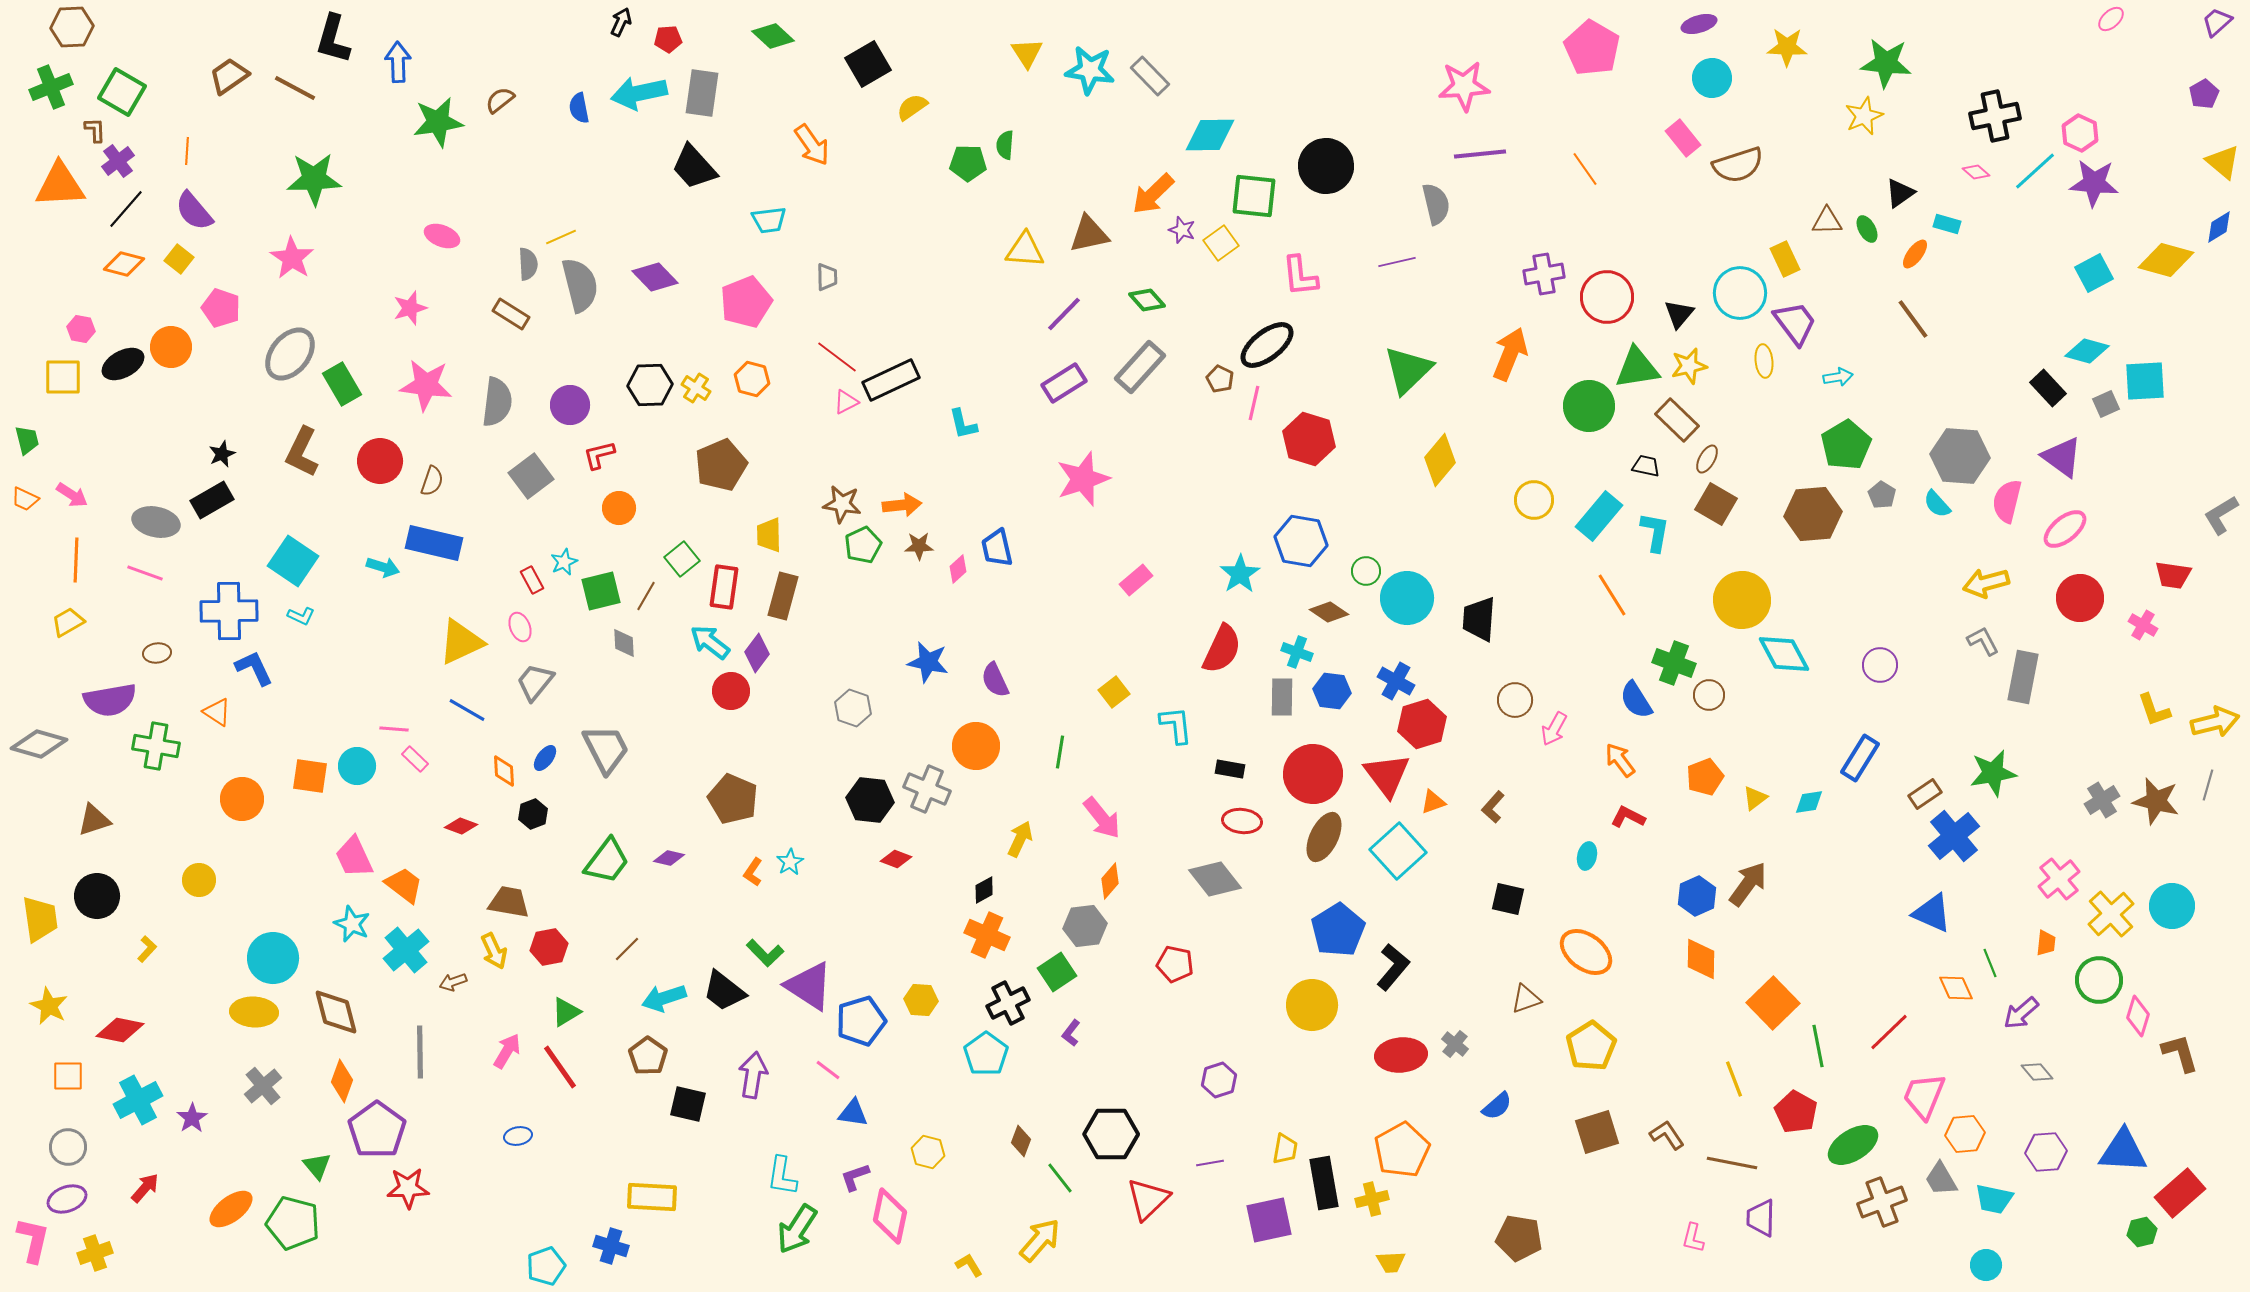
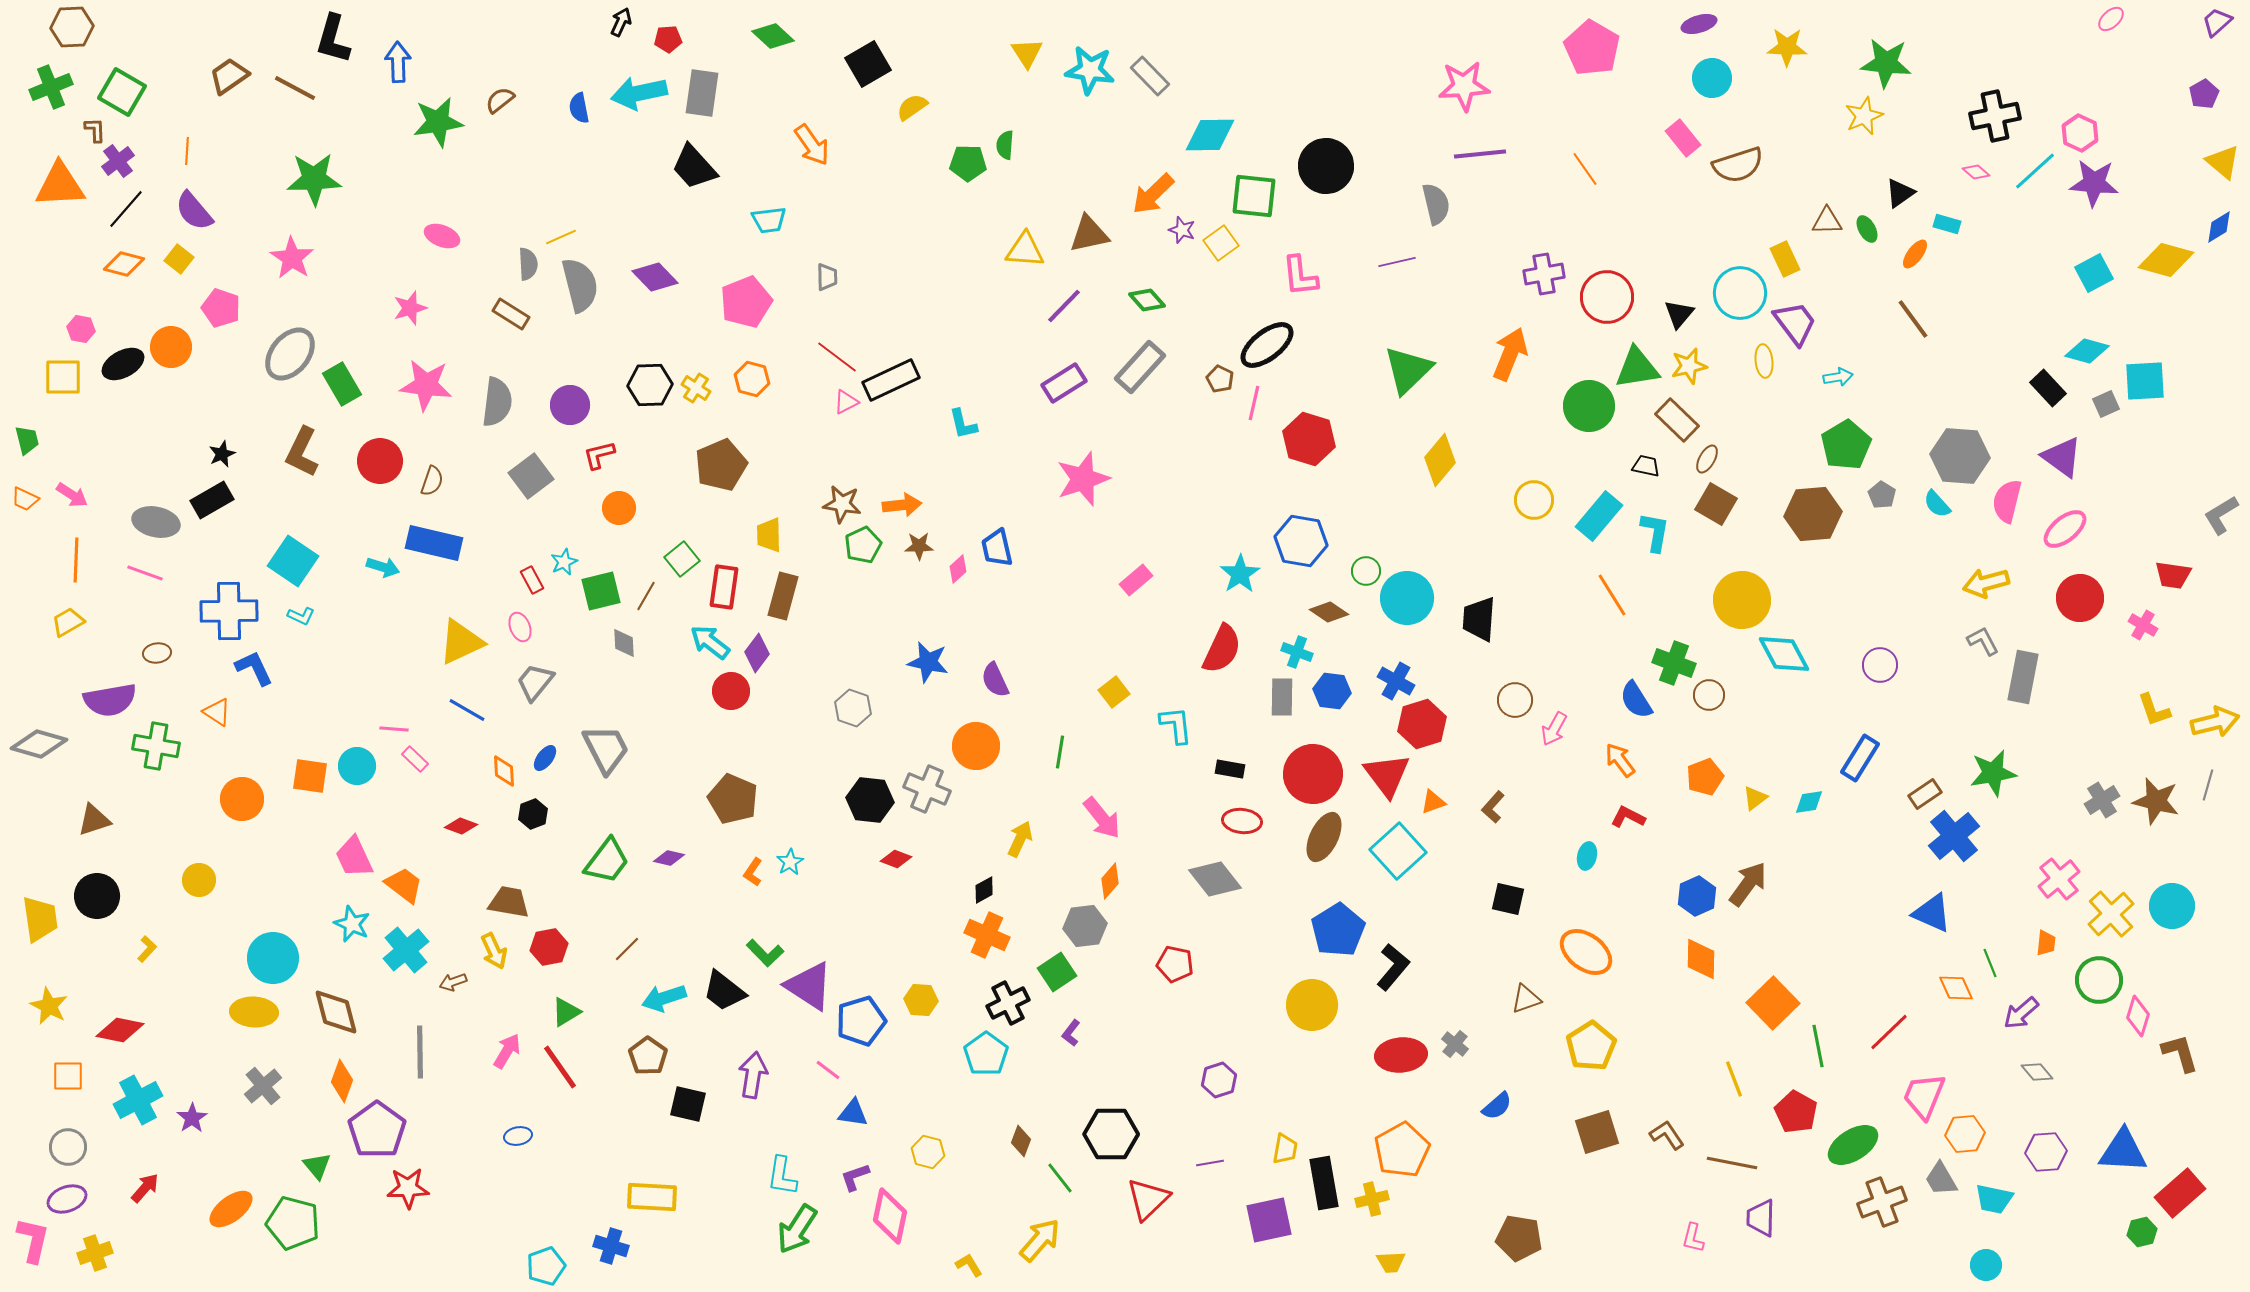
purple line at (1064, 314): moved 8 px up
